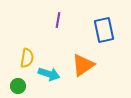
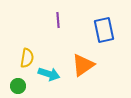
purple line: rotated 14 degrees counterclockwise
